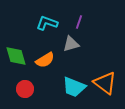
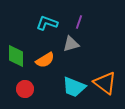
green diamond: rotated 15 degrees clockwise
